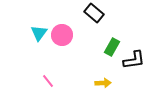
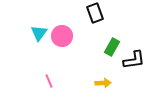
black rectangle: moved 1 px right; rotated 30 degrees clockwise
pink circle: moved 1 px down
pink line: moved 1 px right; rotated 16 degrees clockwise
